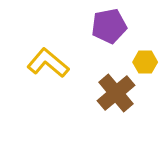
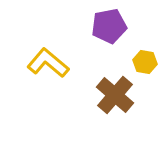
yellow hexagon: rotated 10 degrees clockwise
brown cross: moved 1 px left, 2 px down; rotated 9 degrees counterclockwise
